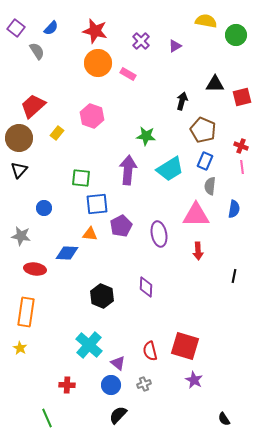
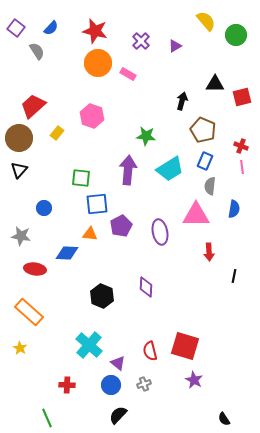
yellow semicircle at (206, 21): rotated 40 degrees clockwise
purple ellipse at (159, 234): moved 1 px right, 2 px up
red arrow at (198, 251): moved 11 px right, 1 px down
orange rectangle at (26, 312): moved 3 px right; rotated 56 degrees counterclockwise
